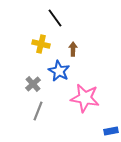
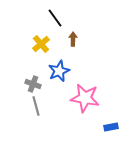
yellow cross: rotated 36 degrees clockwise
brown arrow: moved 10 px up
blue star: rotated 20 degrees clockwise
gray cross: rotated 28 degrees counterclockwise
gray line: moved 2 px left, 5 px up; rotated 36 degrees counterclockwise
blue rectangle: moved 4 px up
